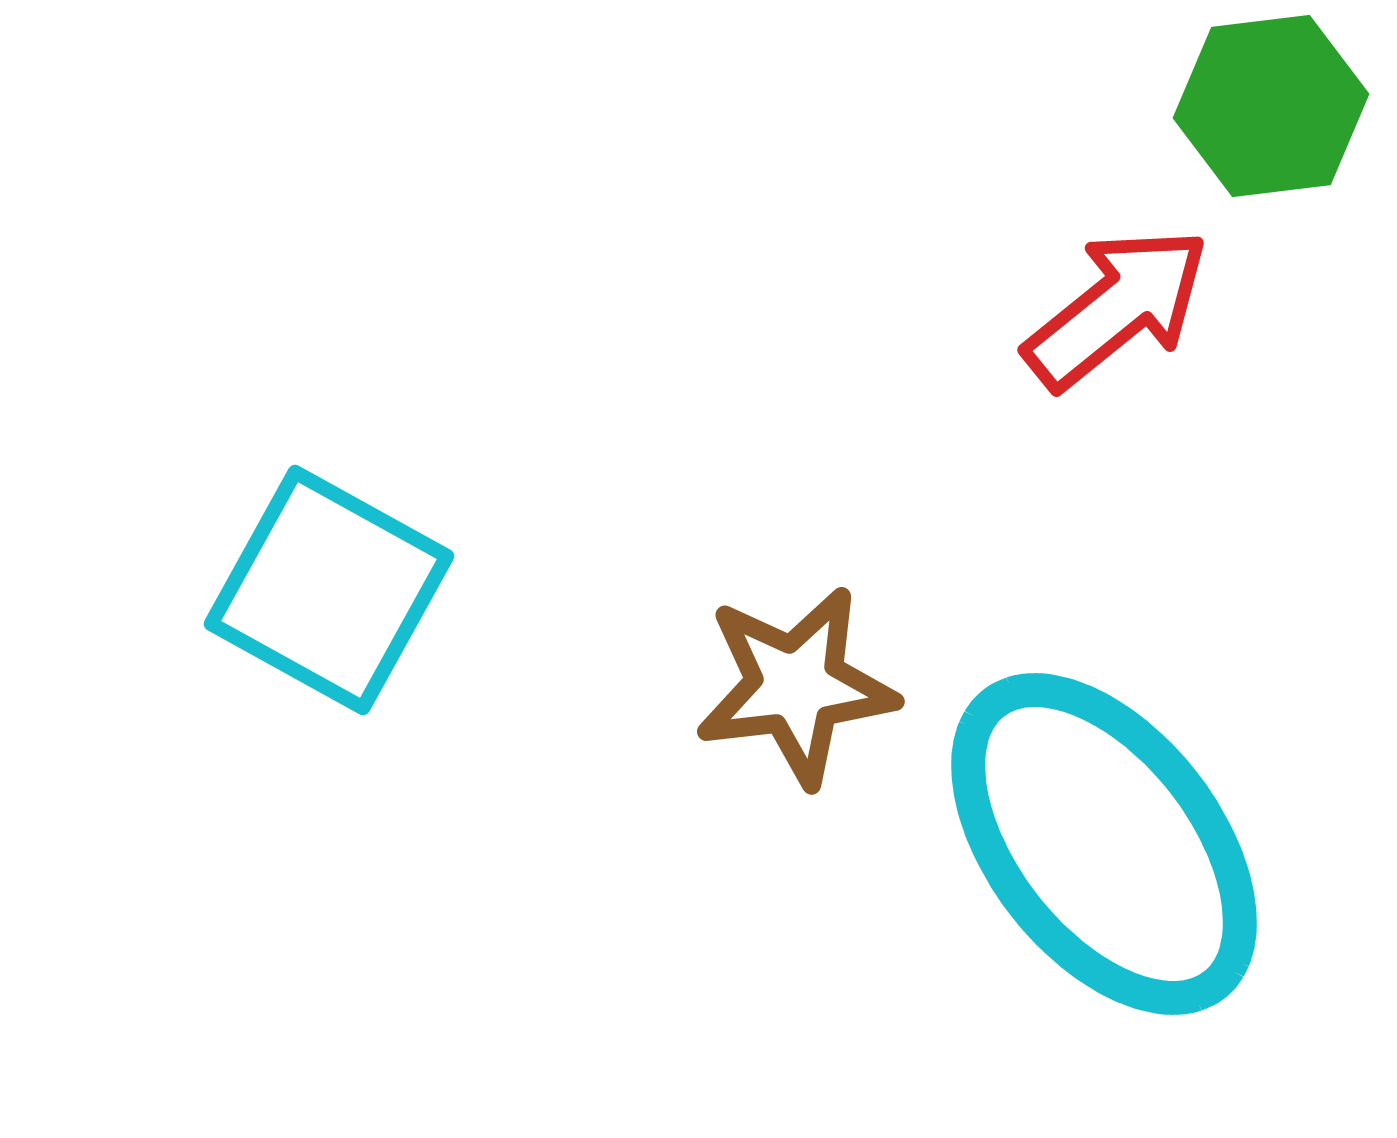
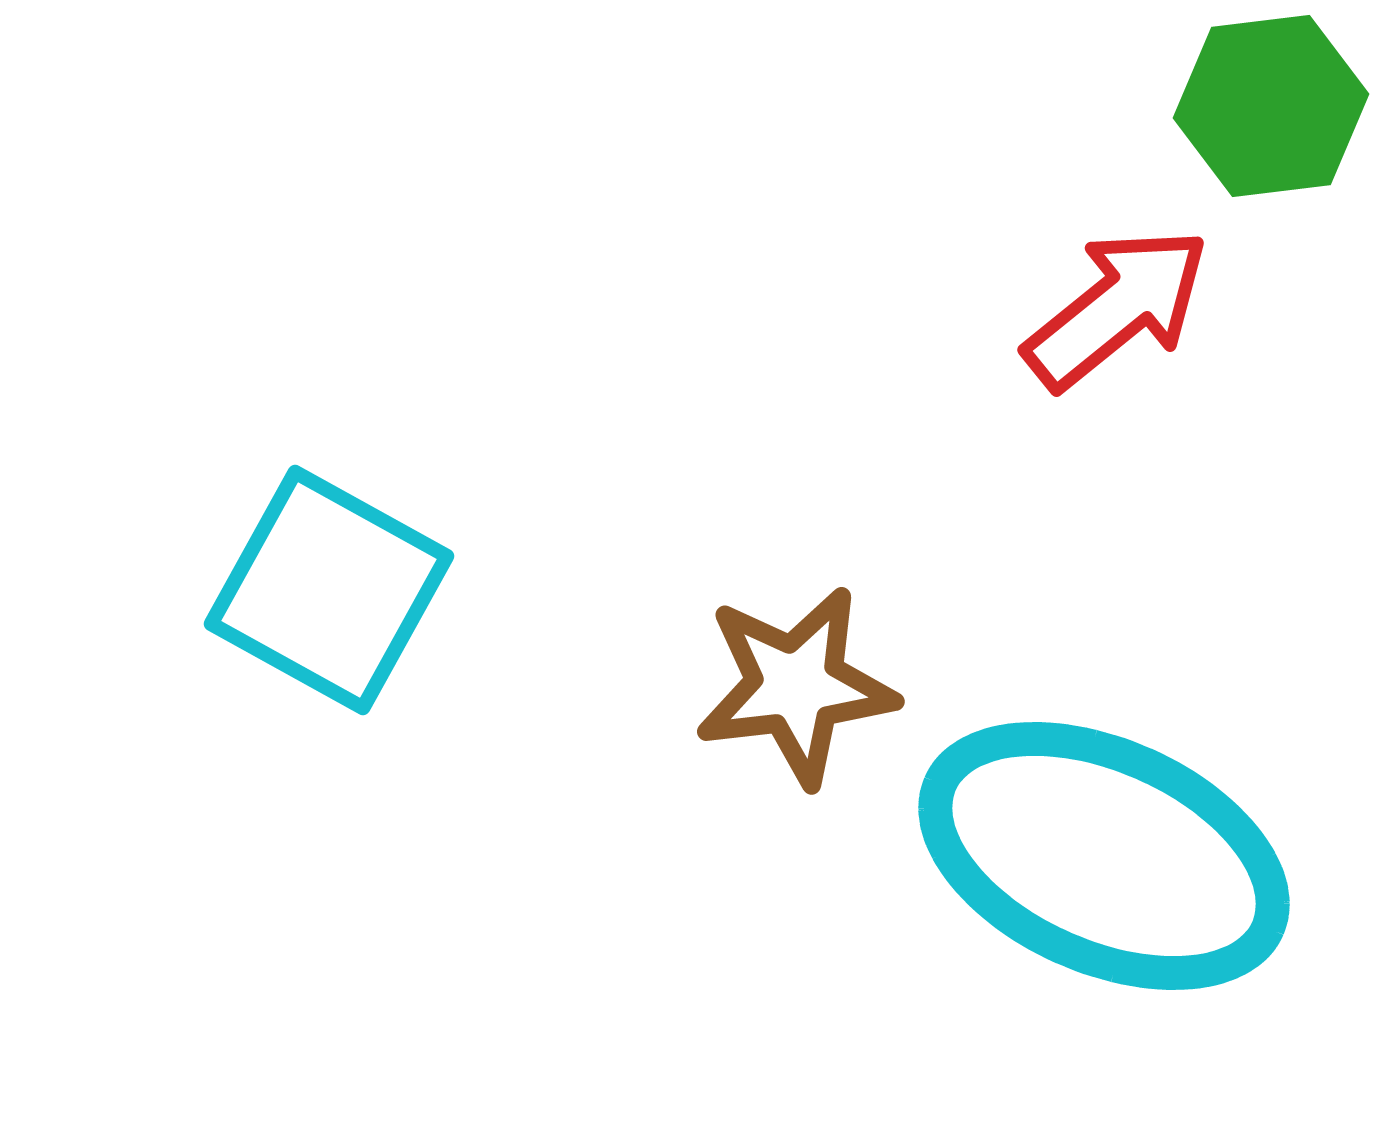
cyan ellipse: moved 12 px down; rotated 28 degrees counterclockwise
